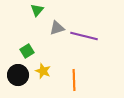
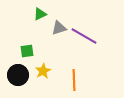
green triangle: moved 3 px right, 4 px down; rotated 24 degrees clockwise
gray triangle: moved 2 px right
purple line: rotated 16 degrees clockwise
green square: rotated 24 degrees clockwise
yellow star: rotated 21 degrees clockwise
